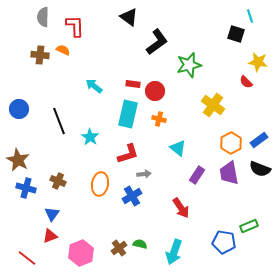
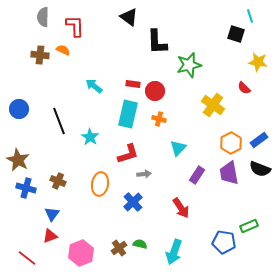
black L-shape at (157, 42): rotated 124 degrees clockwise
red semicircle at (246, 82): moved 2 px left, 6 px down
cyan triangle at (178, 148): rotated 36 degrees clockwise
blue cross at (132, 196): moved 1 px right, 6 px down; rotated 12 degrees counterclockwise
